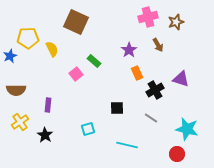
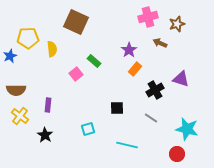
brown star: moved 1 px right, 2 px down
brown arrow: moved 2 px right, 2 px up; rotated 144 degrees clockwise
yellow semicircle: rotated 21 degrees clockwise
orange rectangle: moved 2 px left, 4 px up; rotated 64 degrees clockwise
yellow cross: moved 6 px up; rotated 18 degrees counterclockwise
